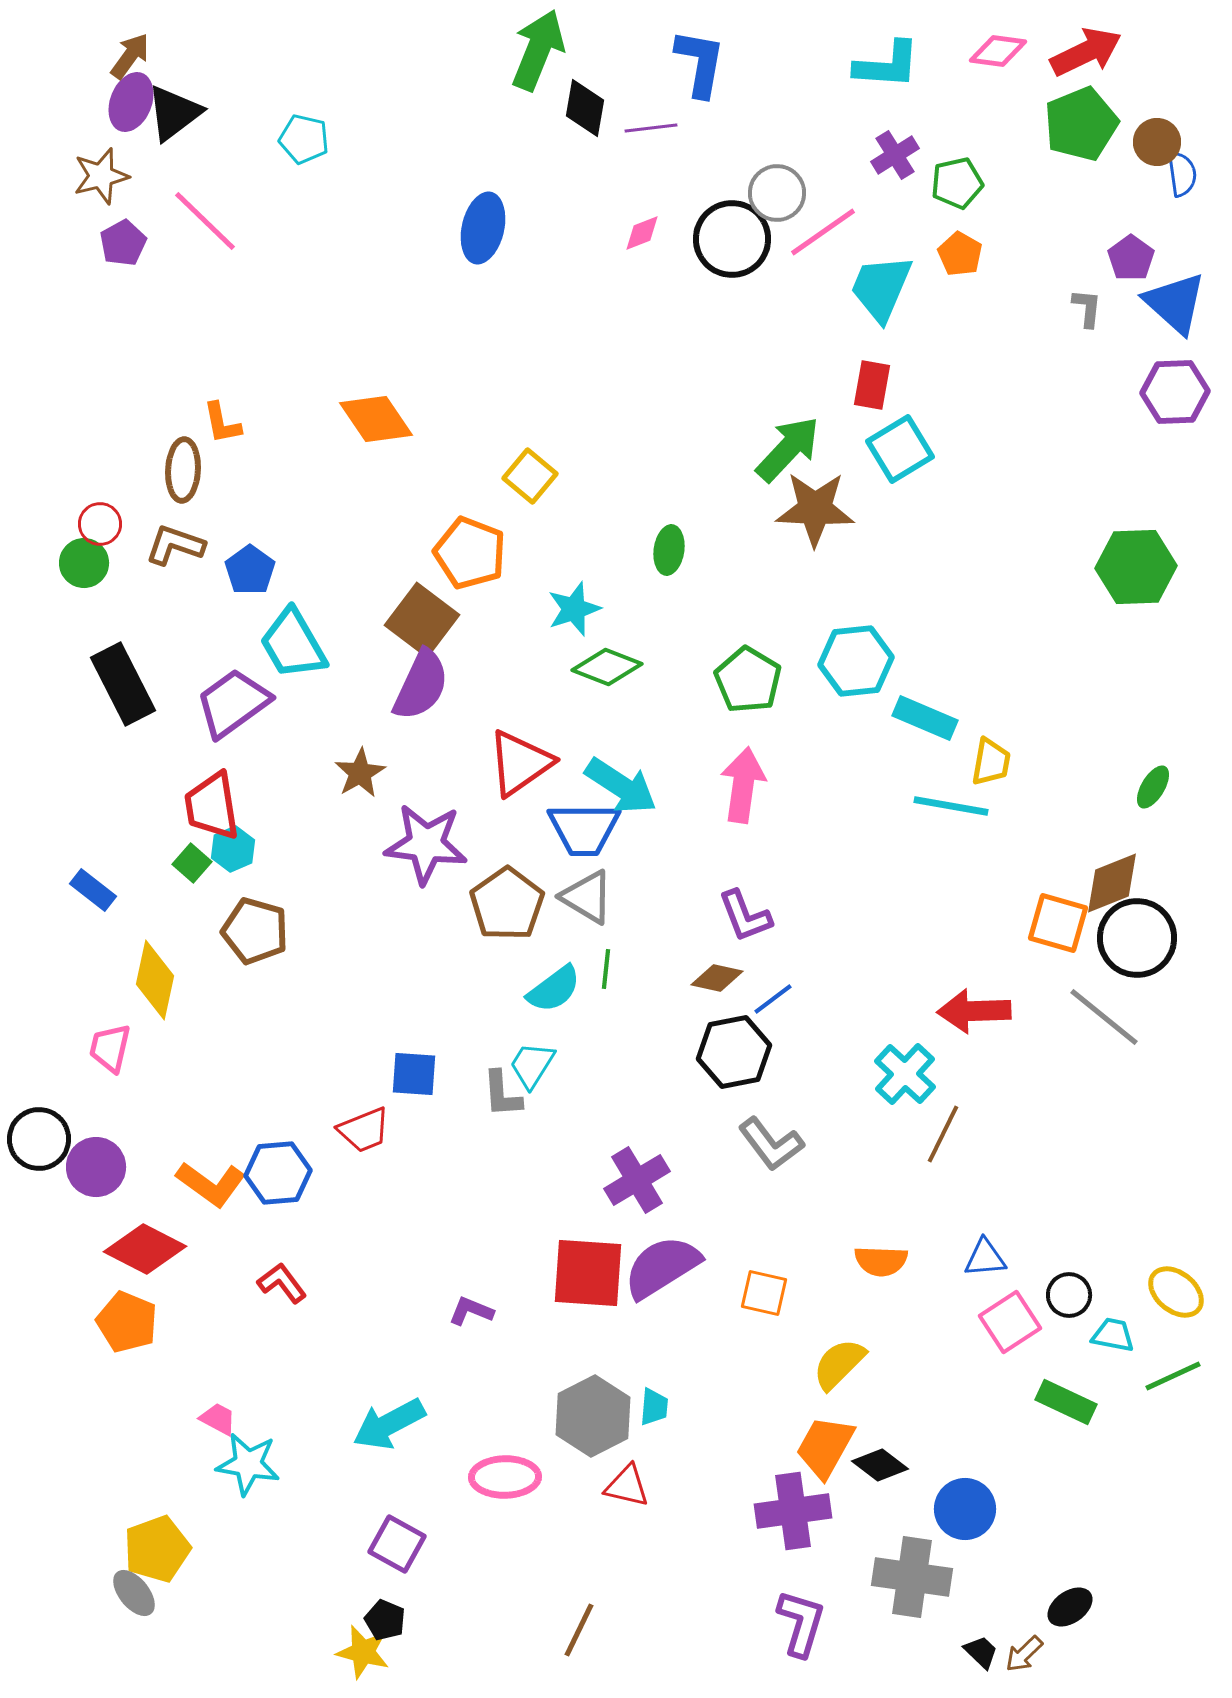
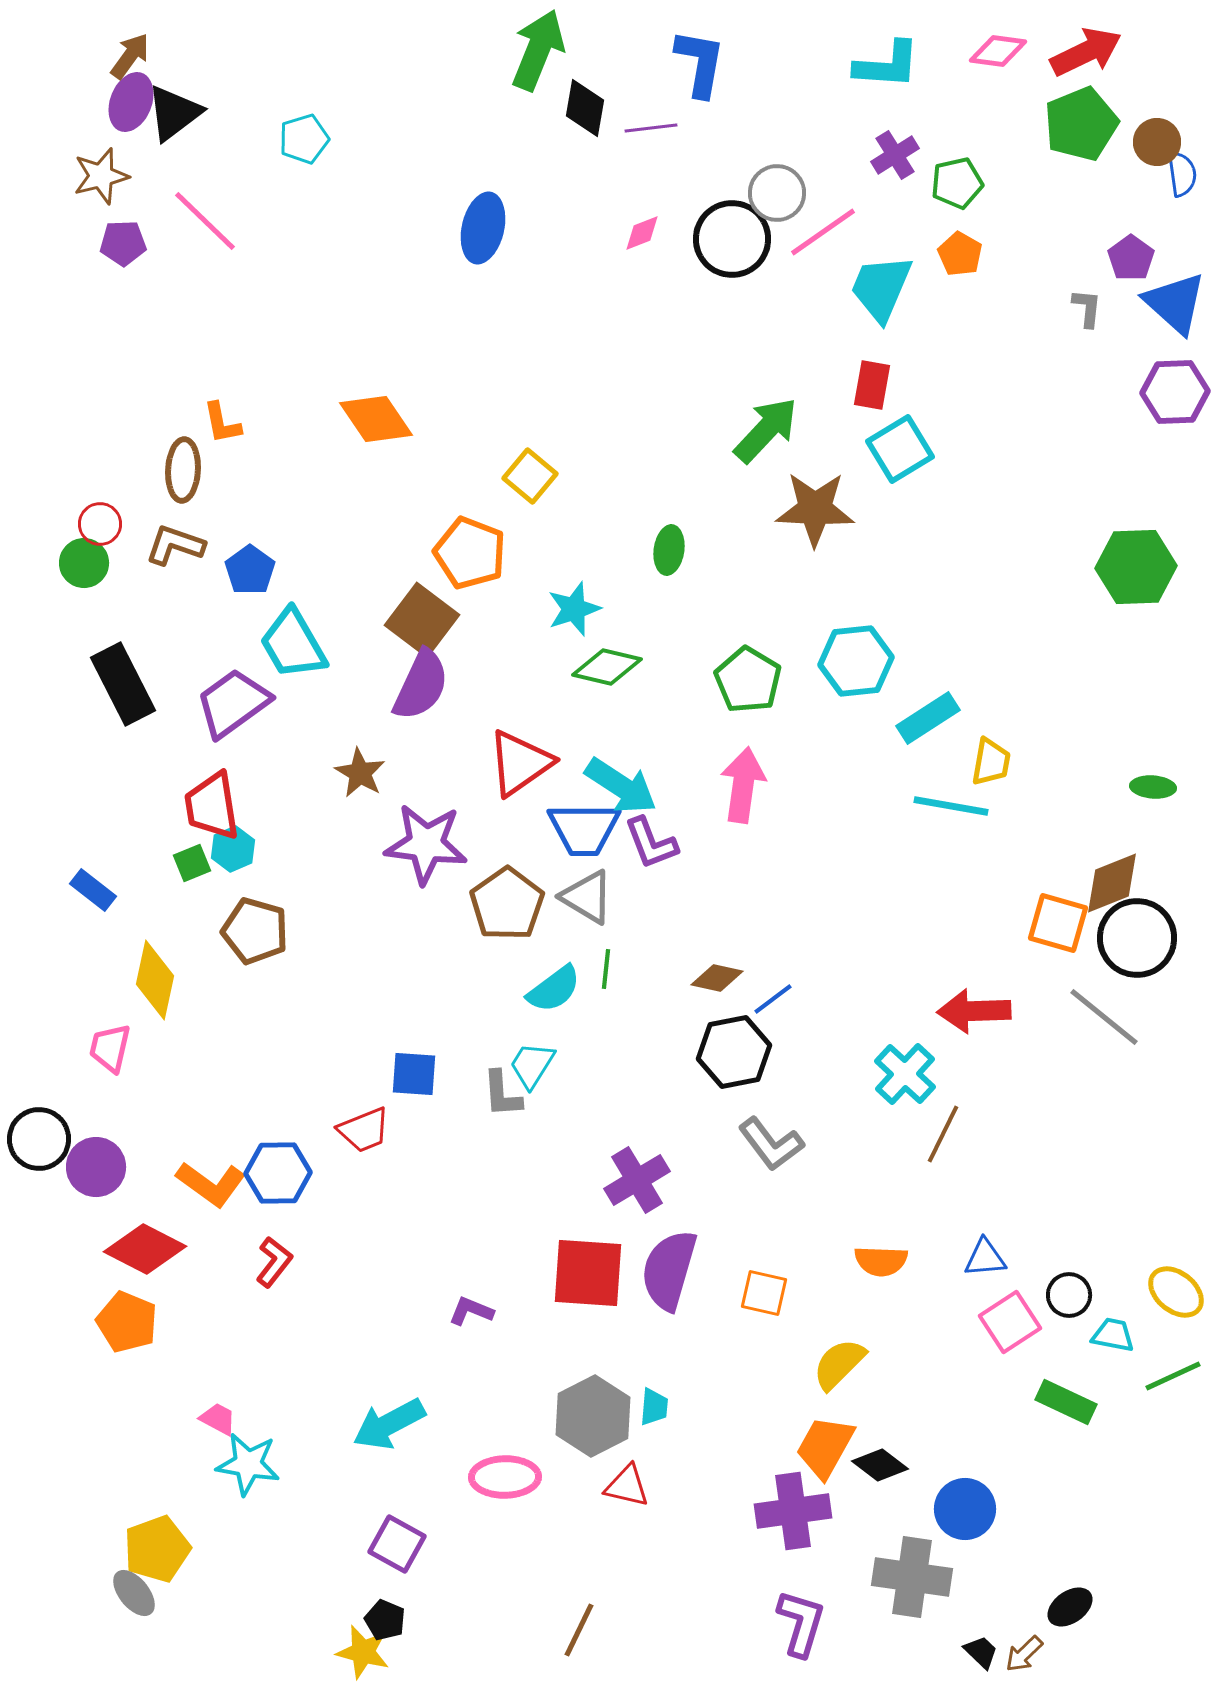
cyan pentagon at (304, 139): rotated 30 degrees counterclockwise
purple pentagon at (123, 243): rotated 27 degrees clockwise
green arrow at (788, 449): moved 22 px left, 19 px up
green diamond at (607, 667): rotated 8 degrees counterclockwise
cyan rectangle at (925, 718): moved 3 px right; rotated 56 degrees counterclockwise
brown star at (360, 773): rotated 12 degrees counterclockwise
green ellipse at (1153, 787): rotated 63 degrees clockwise
green square at (192, 863): rotated 27 degrees clockwise
purple L-shape at (745, 916): moved 94 px left, 73 px up
blue hexagon at (278, 1173): rotated 4 degrees clockwise
purple semicircle at (662, 1267): moved 7 px right, 3 px down; rotated 42 degrees counterclockwise
red L-shape at (282, 1283): moved 8 px left, 21 px up; rotated 75 degrees clockwise
